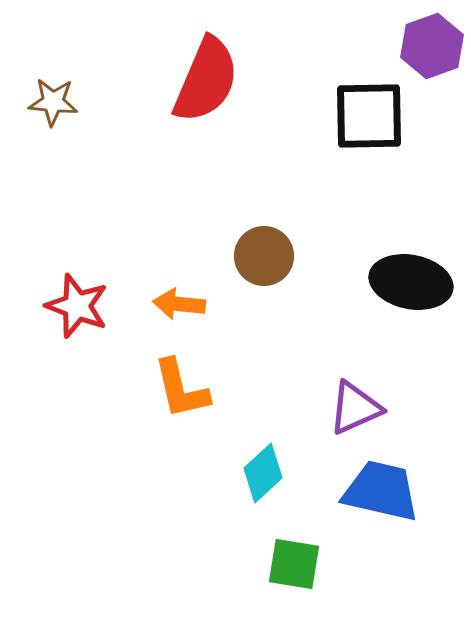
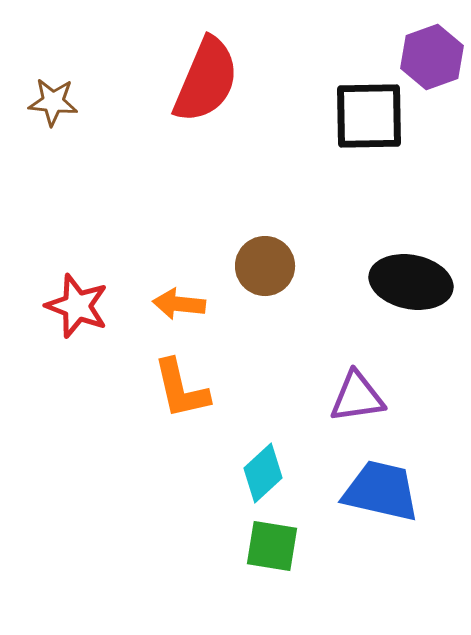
purple hexagon: moved 11 px down
brown circle: moved 1 px right, 10 px down
purple triangle: moved 2 px right, 11 px up; rotated 16 degrees clockwise
green square: moved 22 px left, 18 px up
